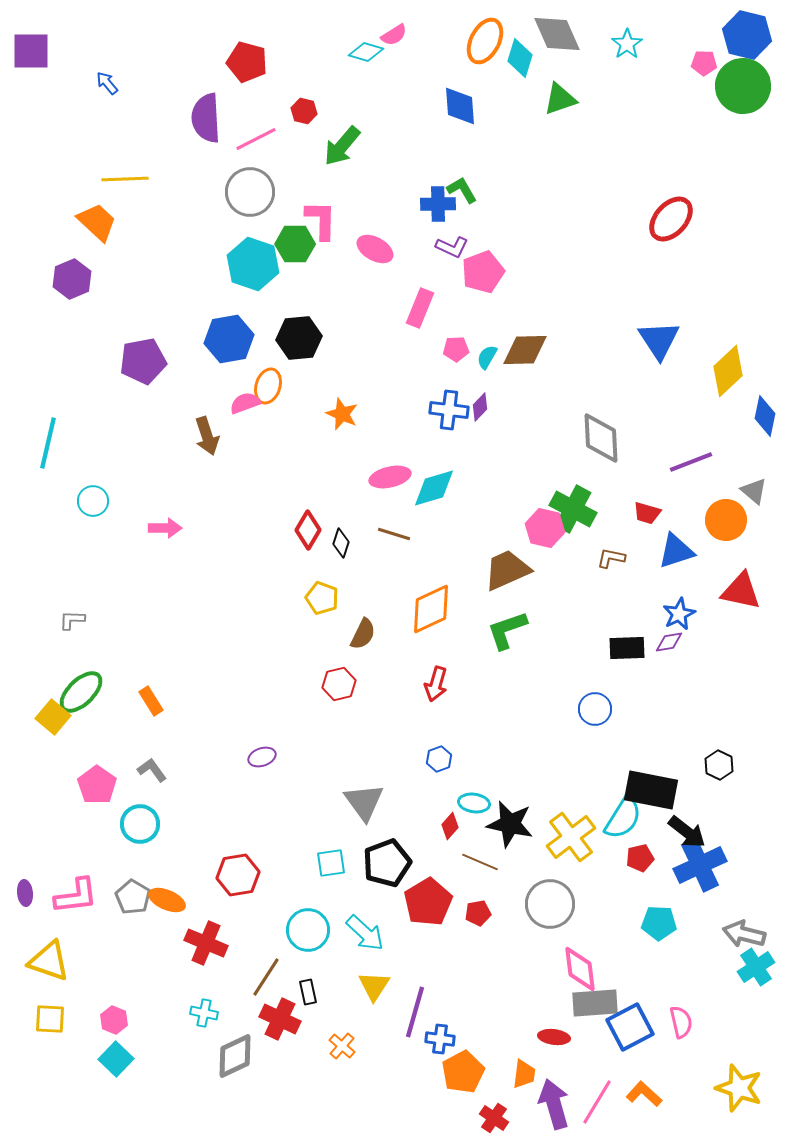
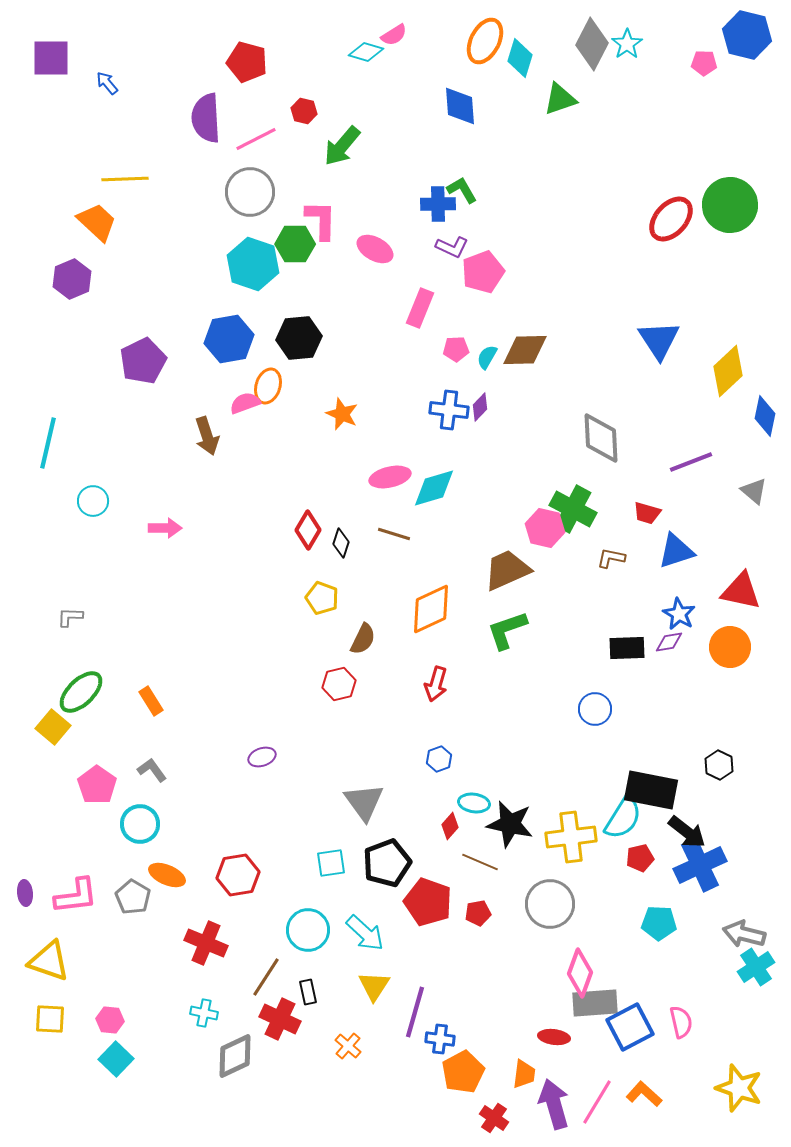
gray diamond at (557, 34): moved 35 px right, 10 px down; rotated 51 degrees clockwise
purple square at (31, 51): moved 20 px right, 7 px down
green circle at (743, 86): moved 13 px left, 119 px down
purple pentagon at (143, 361): rotated 15 degrees counterclockwise
orange circle at (726, 520): moved 4 px right, 127 px down
blue star at (679, 614): rotated 16 degrees counterclockwise
gray L-shape at (72, 620): moved 2 px left, 3 px up
brown semicircle at (363, 634): moved 5 px down
yellow square at (53, 717): moved 10 px down
yellow cross at (571, 837): rotated 30 degrees clockwise
orange ellipse at (167, 900): moved 25 px up
red pentagon at (428, 902): rotated 21 degrees counterclockwise
pink diamond at (580, 969): moved 4 px down; rotated 27 degrees clockwise
pink hexagon at (114, 1020): moved 4 px left; rotated 16 degrees counterclockwise
orange cross at (342, 1046): moved 6 px right
